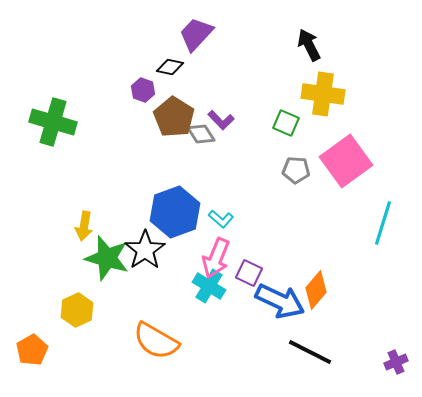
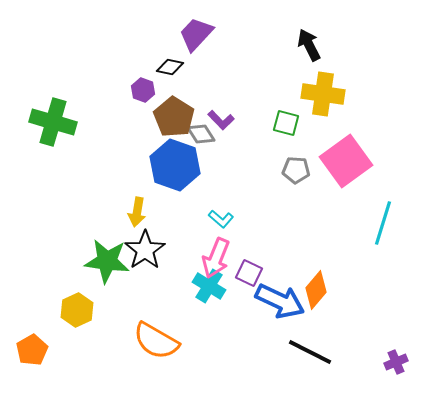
green square: rotated 8 degrees counterclockwise
blue hexagon: moved 47 px up; rotated 21 degrees counterclockwise
yellow arrow: moved 53 px right, 14 px up
green star: moved 3 px down; rotated 9 degrees counterclockwise
